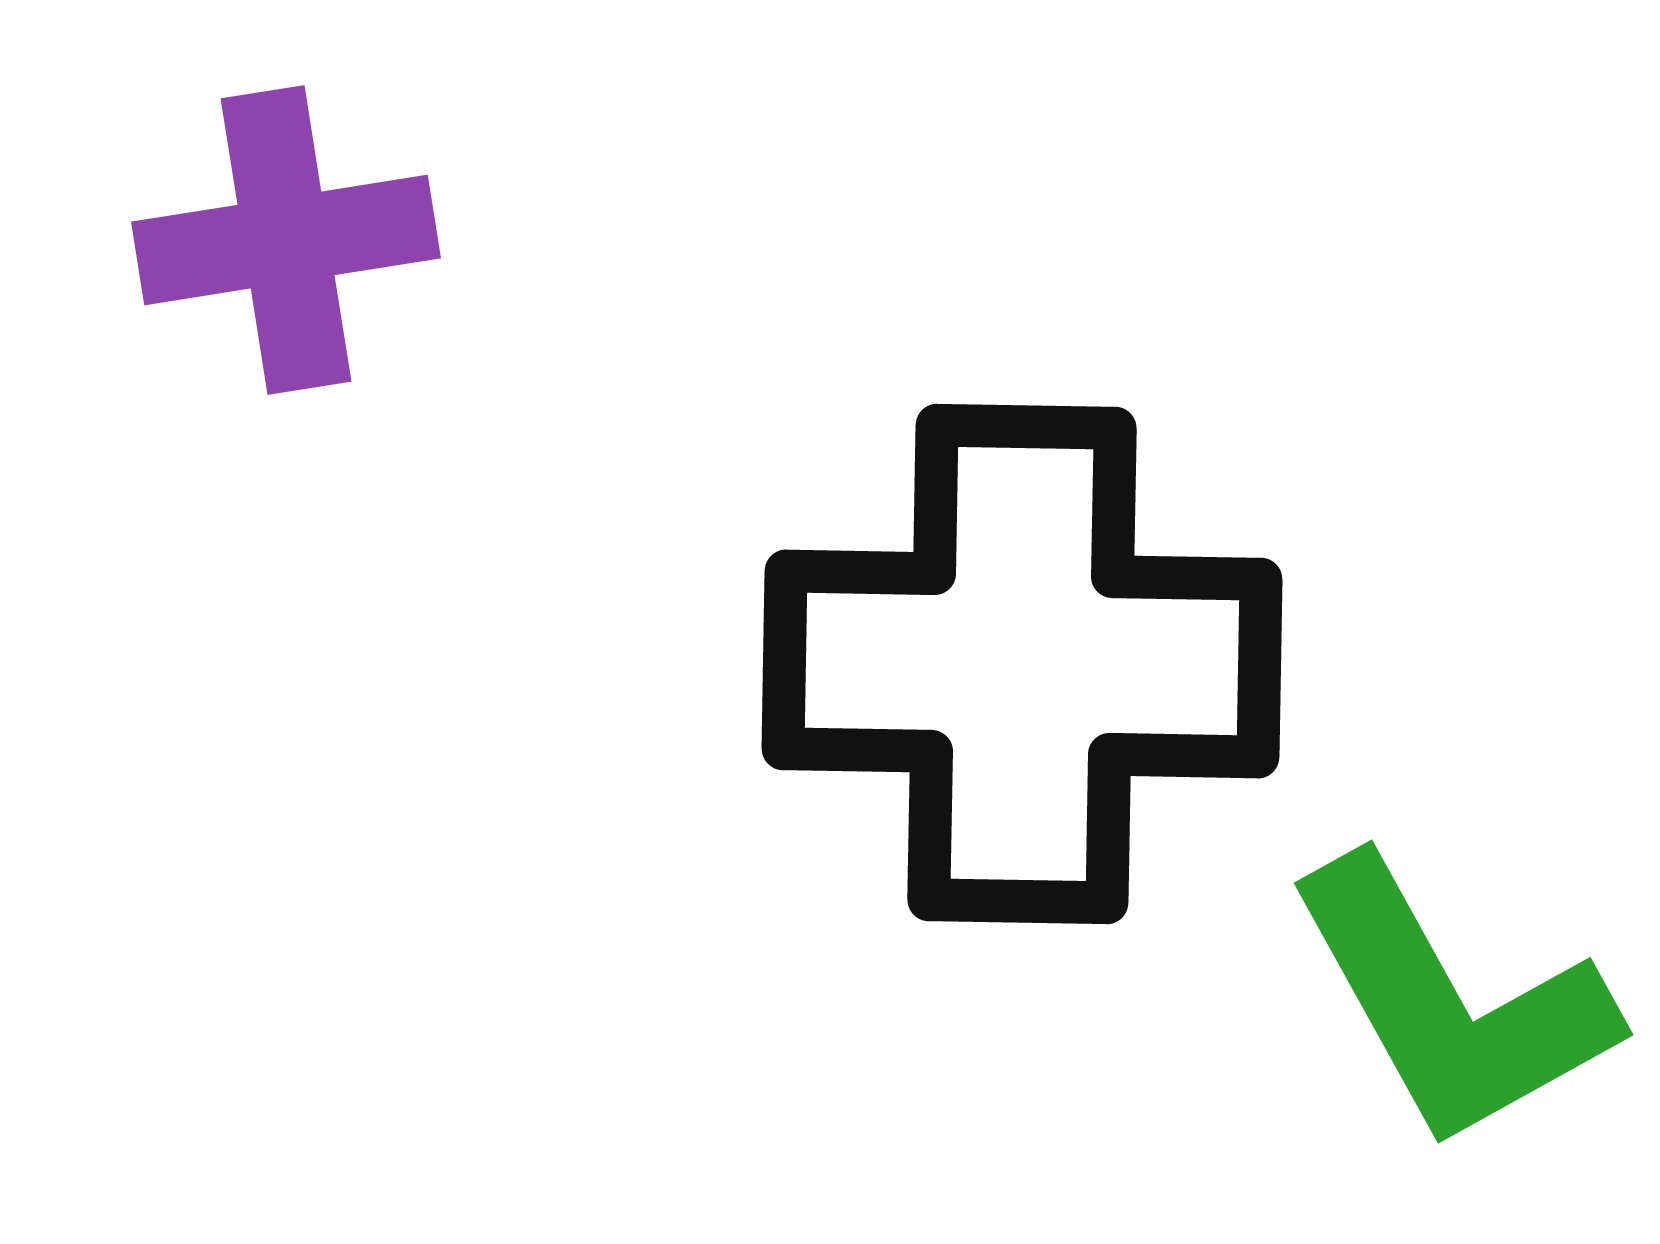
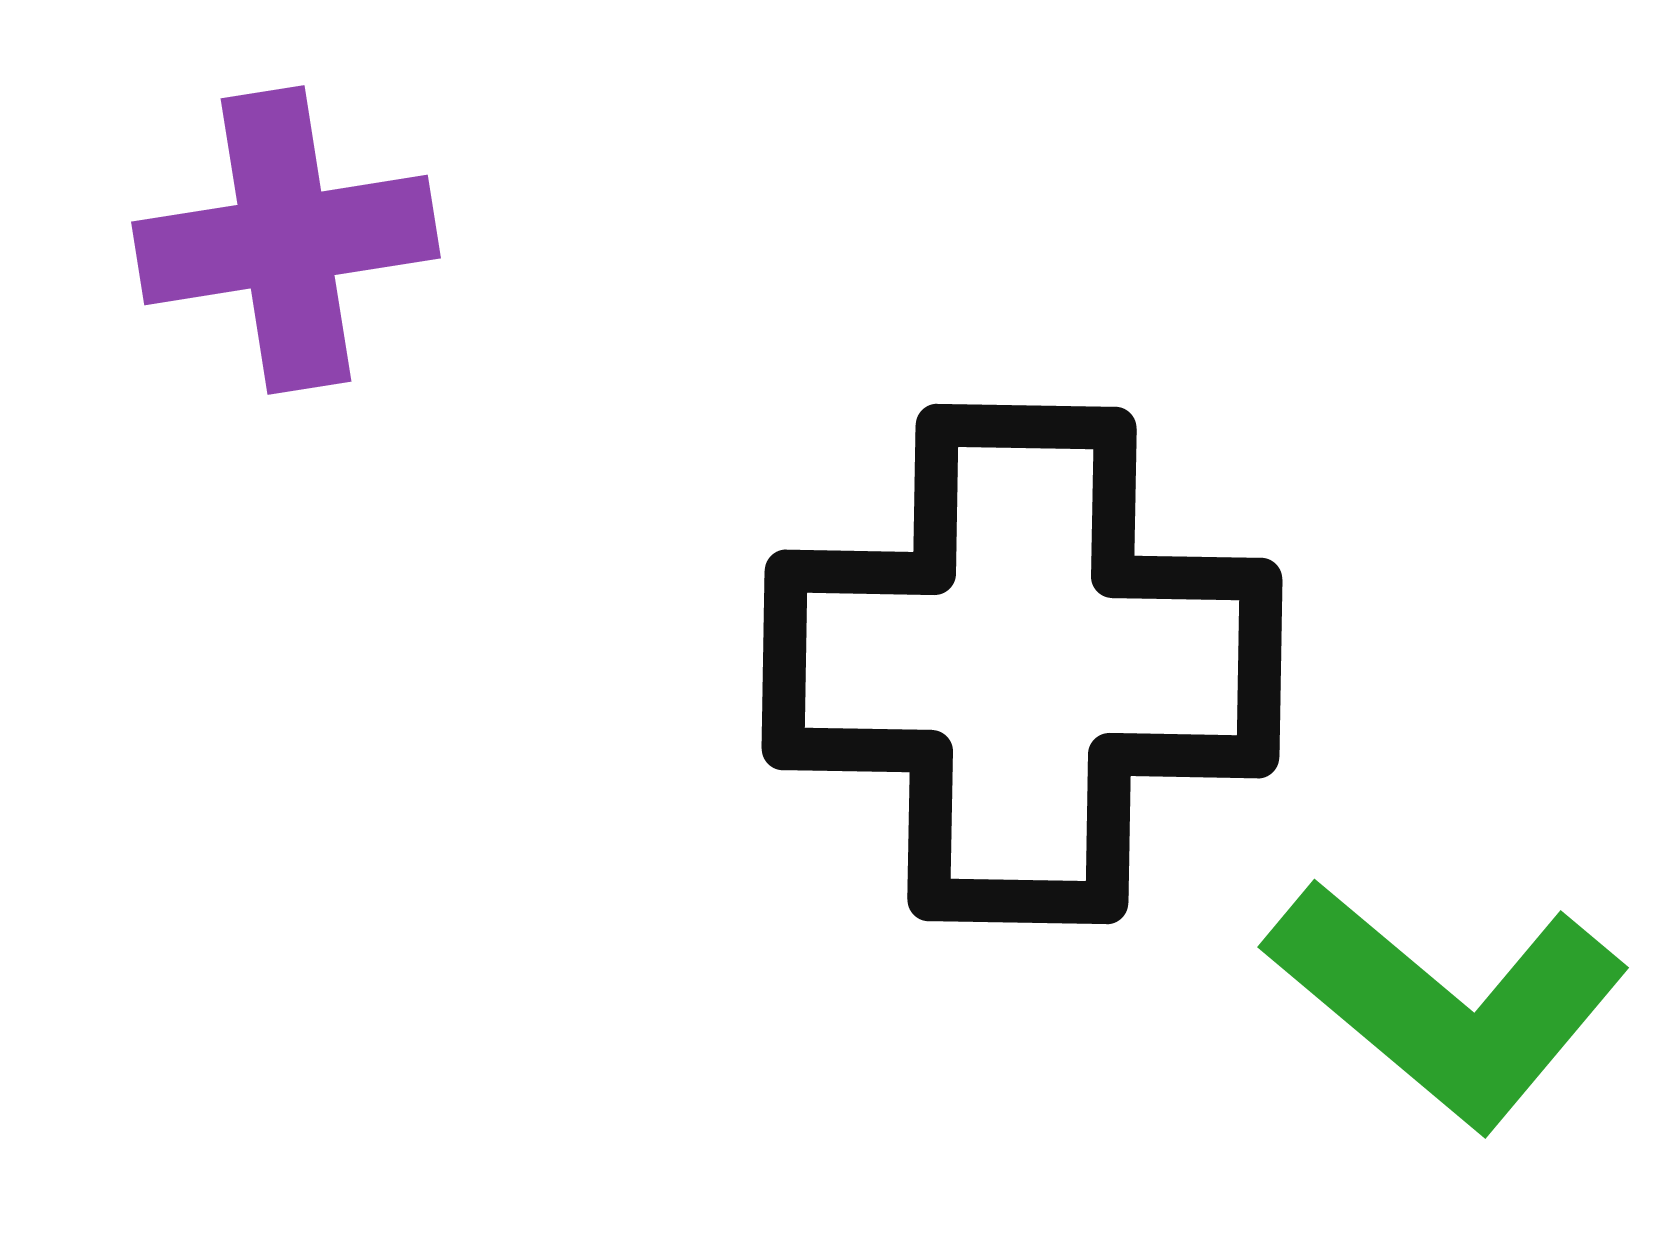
green L-shape: moved 4 px left; rotated 21 degrees counterclockwise
